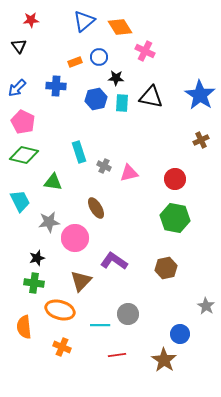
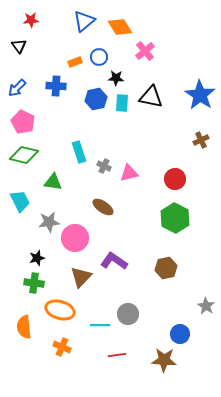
pink cross at (145, 51): rotated 24 degrees clockwise
brown ellipse at (96, 208): moved 7 px right, 1 px up; rotated 25 degrees counterclockwise
green hexagon at (175, 218): rotated 16 degrees clockwise
brown triangle at (81, 281): moved 4 px up
brown star at (164, 360): rotated 30 degrees counterclockwise
